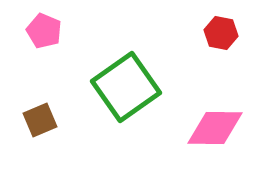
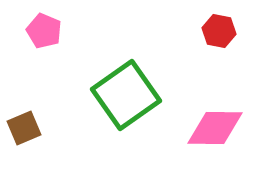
red hexagon: moved 2 px left, 2 px up
green square: moved 8 px down
brown square: moved 16 px left, 8 px down
